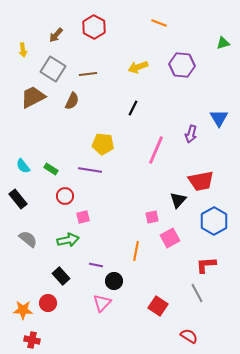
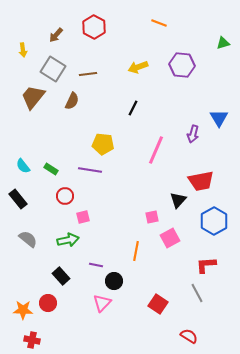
brown trapezoid at (33, 97): rotated 24 degrees counterclockwise
purple arrow at (191, 134): moved 2 px right
red square at (158, 306): moved 2 px up
